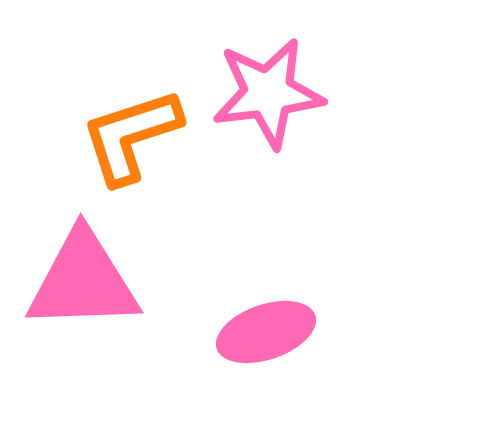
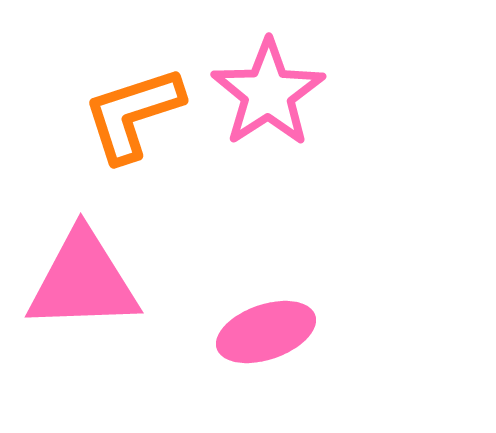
pink star: rotated 26 degrees counterclockwise
orange L-shape: moved 2 px right, 22 px up
